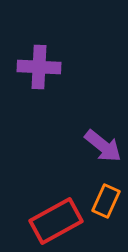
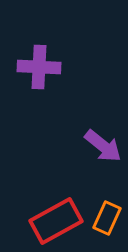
orange rectangle: moved 1 px right, 17 px down
